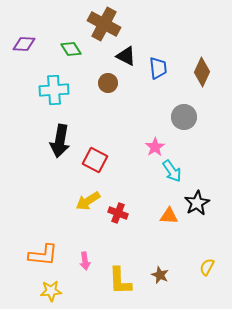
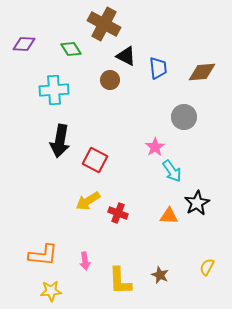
brown diamond: rotated 60 degrees clockwise
brown circle: moved 2 px right, 3 px up
